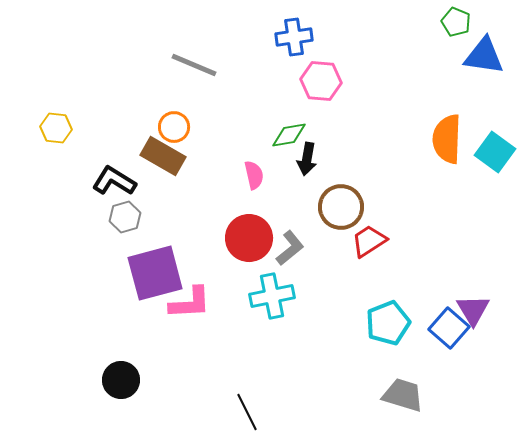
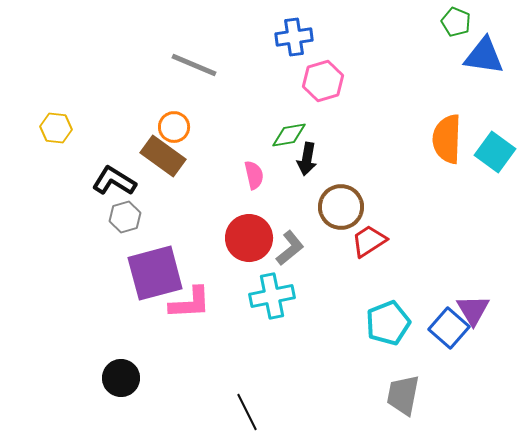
pink hexagon: moved 2 px right; rotated 21 degrees counterclockwise
brown rectangle: rotated 6 degrees clockwise
black circle: moved 2 px up
gray trapezoid: rotated 96 degrees counterclockwise
